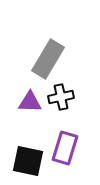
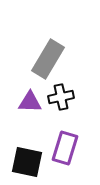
black square: moved 1 px left, 1 px down
